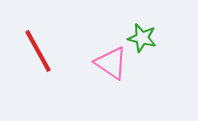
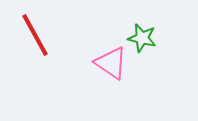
red line: moved 3 px left, 16 px up
